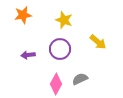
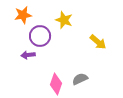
purple circle: moved 20 px left, 13 px up
pink diamond: rotated 10 degrees counterclockwise
